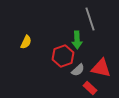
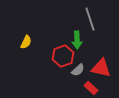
red rectangle: moved 1 px right
